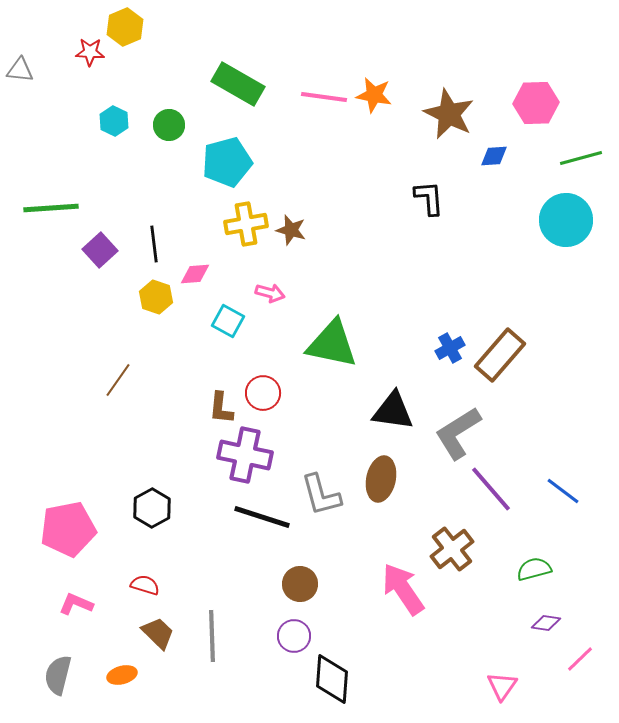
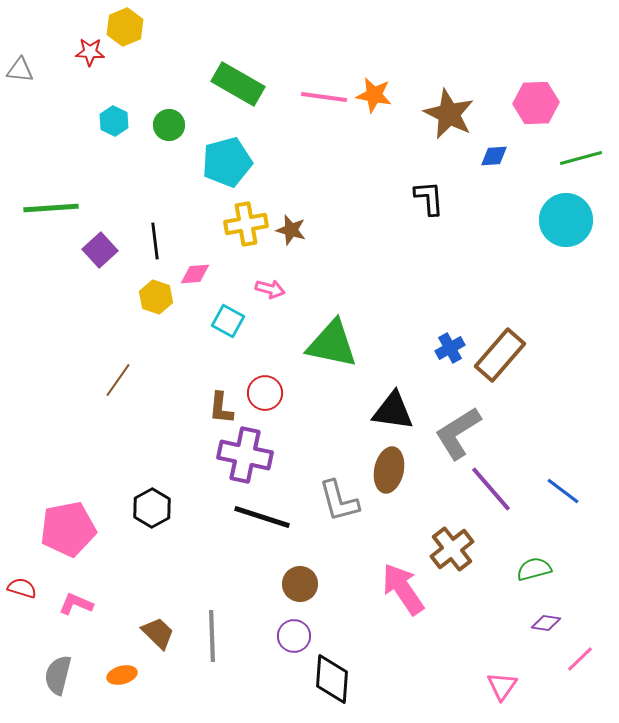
black line at (154, 244): moved 1 px right, 3 px up
pink arrow at (270, 293): moved 4 px up
red circle at (263, 393): moved 2 px right
brown ellipse at (381, 479): moved 8 px right, 9 px up
gray L-shape at (321, 495): moved 18 px right, 6 px down
red semicircle at (145, 585): moved 123 px left, 3 px down
